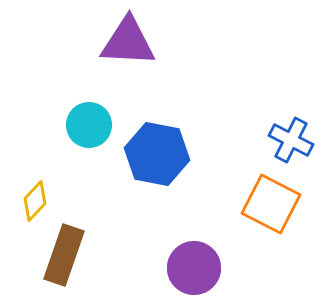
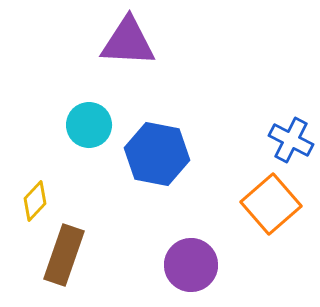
orange square: rotated 22 degrees clockwise
purple circle: moved 3 px left, 3 px up
